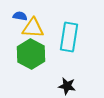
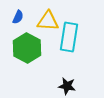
blue semicircle: moved 2 px left, 1 px down; rotated 104 degrees clockwise
yellow triangle: moved 15 px right, 7 px up
green hexagon: moved 4 px left, 6 px up
